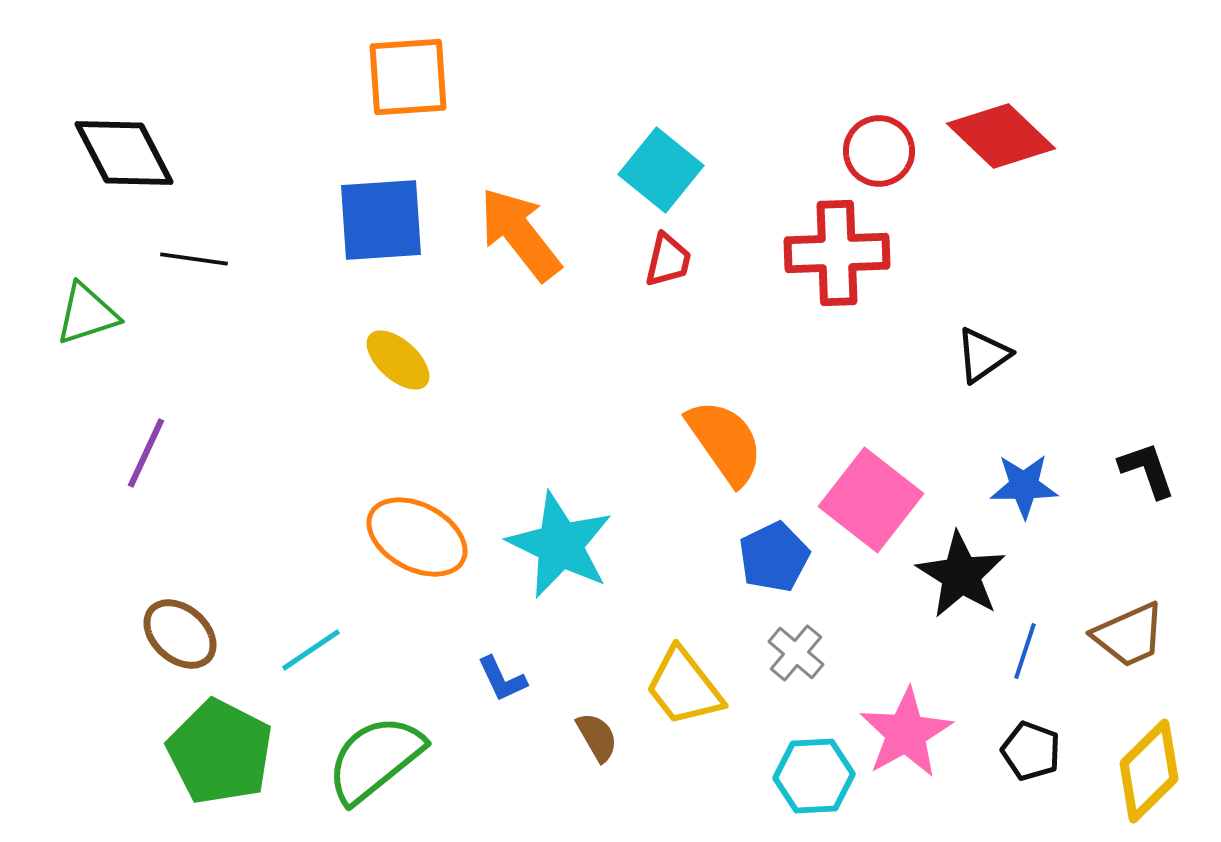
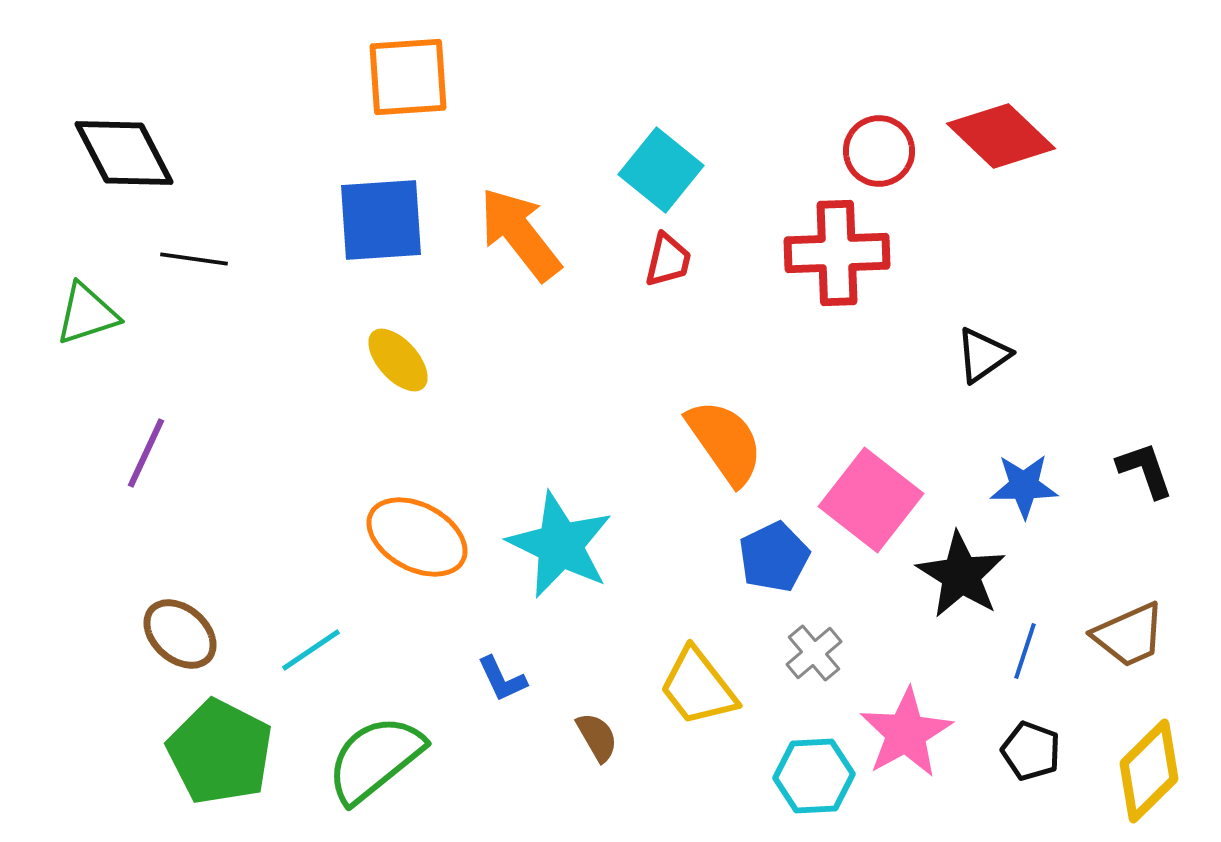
yellow ellipse: rotated 6 degrees clockwise
black L-shape: moved 2 px left
gray cross: moved 18 px right; rotated 10 degrees clockwise
yellow trapezoid: moved 14 px right
